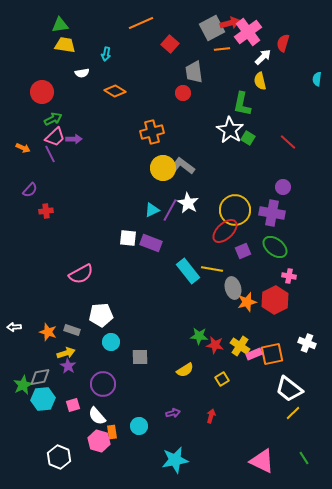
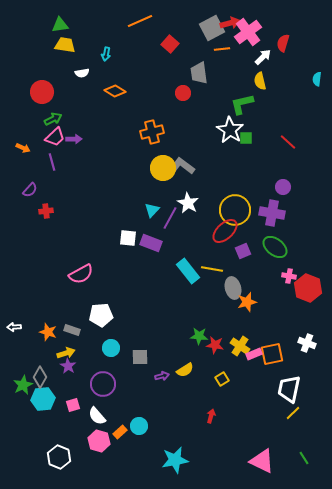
orange line at (141, 23): moved 1 px left, 2 px up
gray trapezoid at (194, 72): moved 5 px right, 1 px down
green L-shape at (242, 104): rotated 65 degrees clockwise
green square at (248, 138): moved 2 px left; rotated 32 degrees counterclockwise
purple line at (50, 154): moved 2 px right, 8 px down; rotated 12 degrees clockwise
cyan triangle at (152, 210): rotated 21 degrees counterclockwise
purple line at (170, 210): moved 8 px down
red hexagon at (275, 300): moved 33 px right, 12 px up; rotated 12 degrees counterclockwise
cyan circle at (111, 342): moved 6 px down
gray diamond at (40, 377): rotated 50 degrees counterclockwise
white trapezoid at (289, 389): rotated 64 degrees clockwise
purple arrow at (173, 413): moved 11 px left, 37 px up
orange rectangle at (112, 432): moved 8 px right; rotated 56 degrees clockwise
